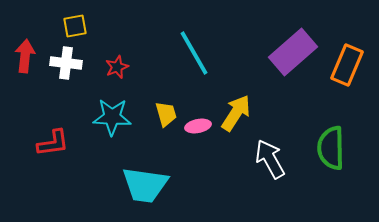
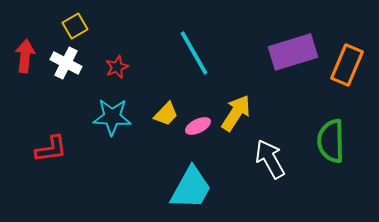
yellow square: rotated 20 degrees counterclockwise
purple rectangle: rotated 24 degrees clockwise
white cross: rotated 20 degrees clockwise
yellow trapezoid: rotated 60 degrees clockwise
pink ellipse: rotated 15 degrees counterclockwise
red L-shape: moved 2 px left, 6 px down
green semicircle: moved 7 px up
cyan trapezoid: moved 46 px right, 3 px down; rotated 69 degrees counterclockwise
